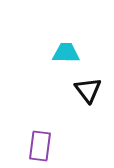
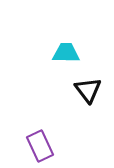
purple rectangle: rotated 32 degrees counterclockwise
